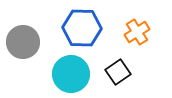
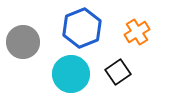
blue hexagon: rotated 24 degrees counterclockwise
